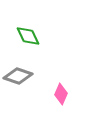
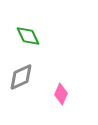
gray diamond: moved 3 px right, 1 px down; rotated 44 degrees counterclockwise
